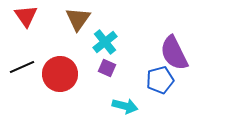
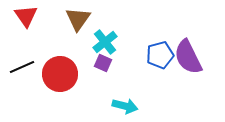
purple semicircle: moved 14 px right, 4 px down
purple square: moved 4 px left, 5 px up
blue pentagon: moved 25 px up
